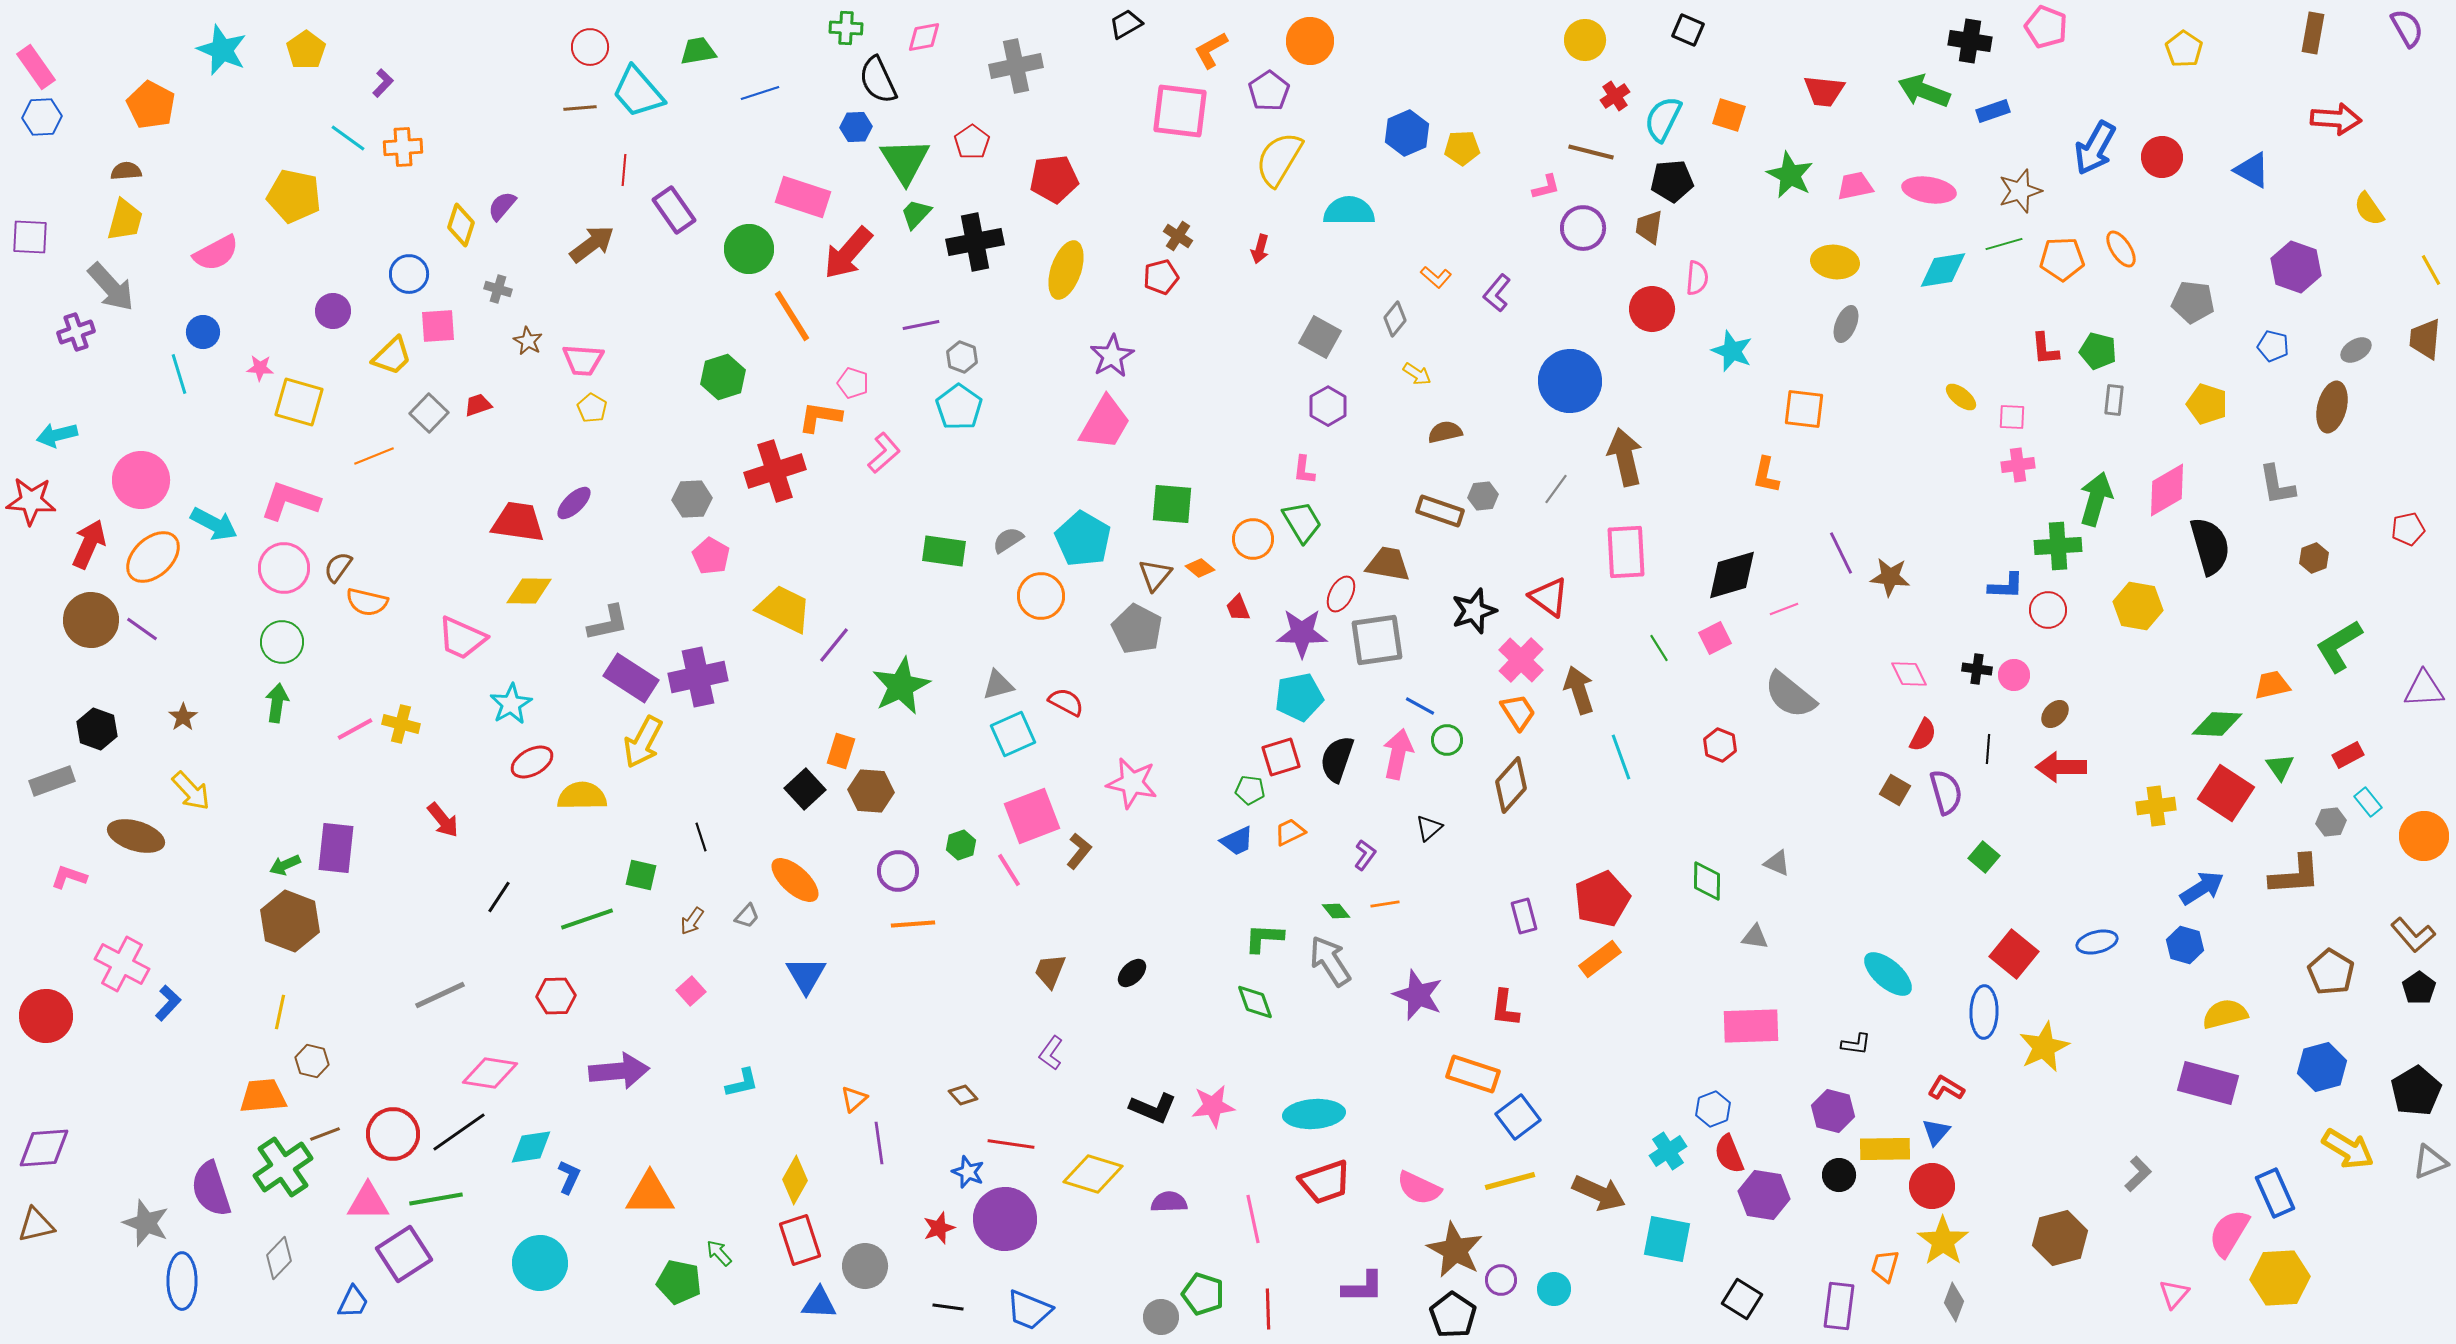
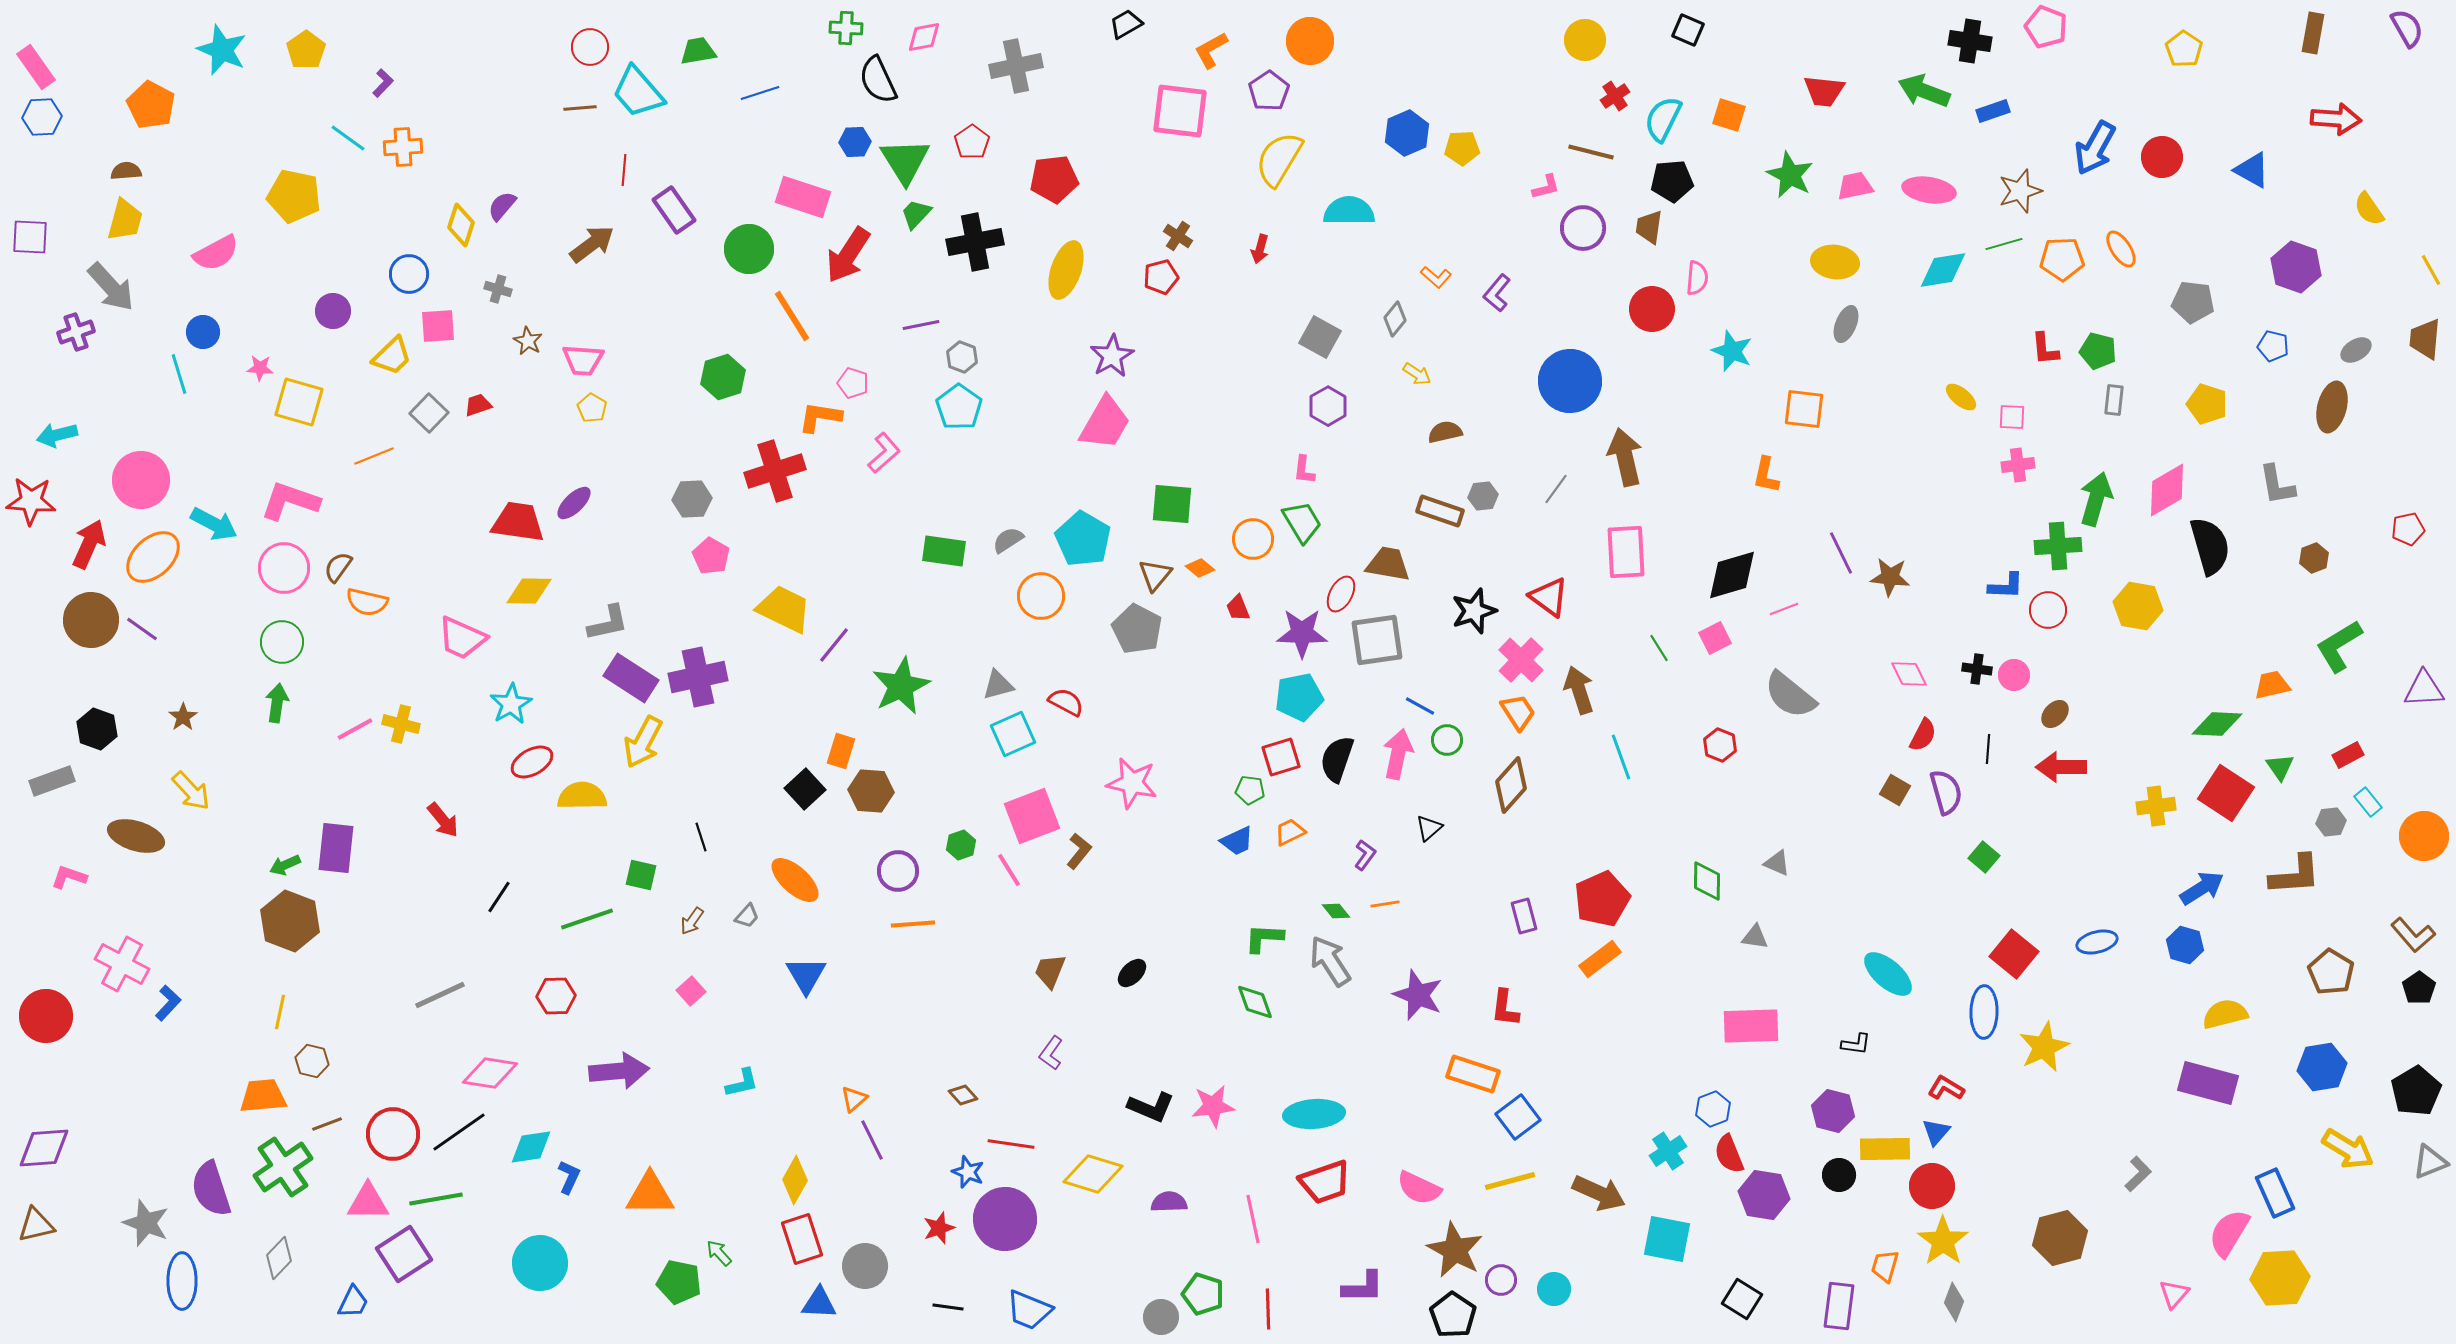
blue hexagon at (856, 127): moved 1 px left, 15 px down
red arrow at (848, 253): moved 2 px down; rotated 8 degrees counterclockwise
blue hexagon at (2322, 1067): rotated 6 degrees clockwise
black L-shape at (1153, 1108): moved 2 px left, 1 px up
brown line at (325, 1134): moved 2 px right, 10 px up
purple line at (879, 1143): moved 7 px left, 3 px up; rotated 18 degrees counterclockwise
red rectangle at (800, 1240): moved 2 px right, 1 px up
